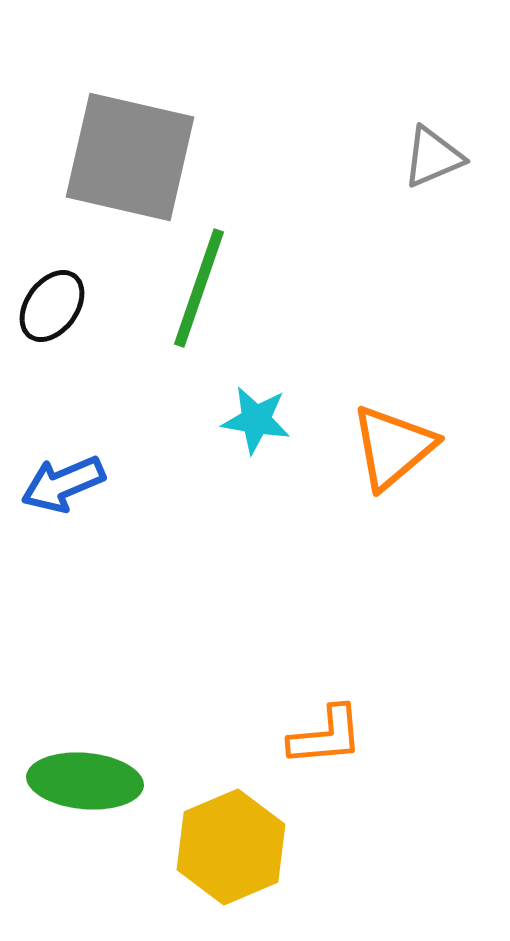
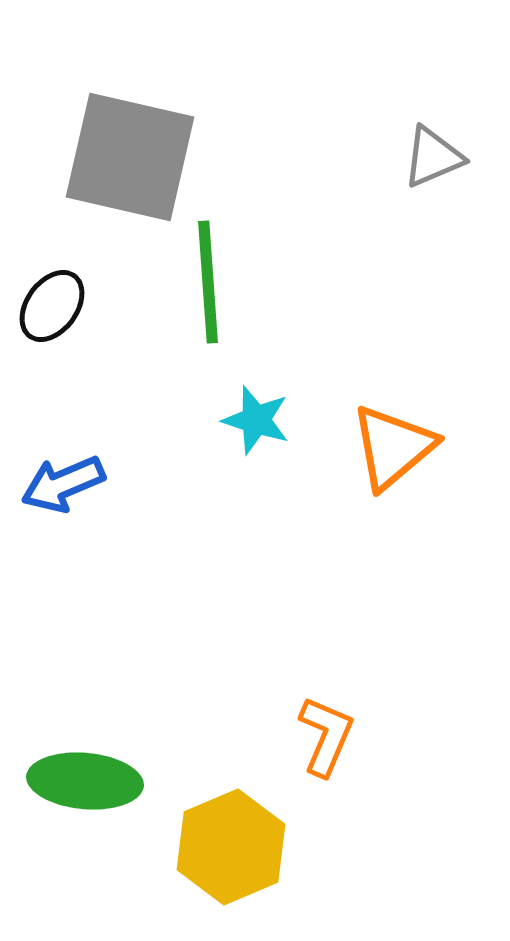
green line: moved 9 px right, 6 px up; rotated 23 degrees counterclockwise
cyan star: rotated 8 degrees clockwise
orange L-shape: rotated 62 degrees counterclockwise
